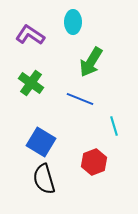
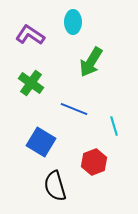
blue line: moved 6 px left, 10 px down
black semicircle: moved 11 px right, 7 px down
